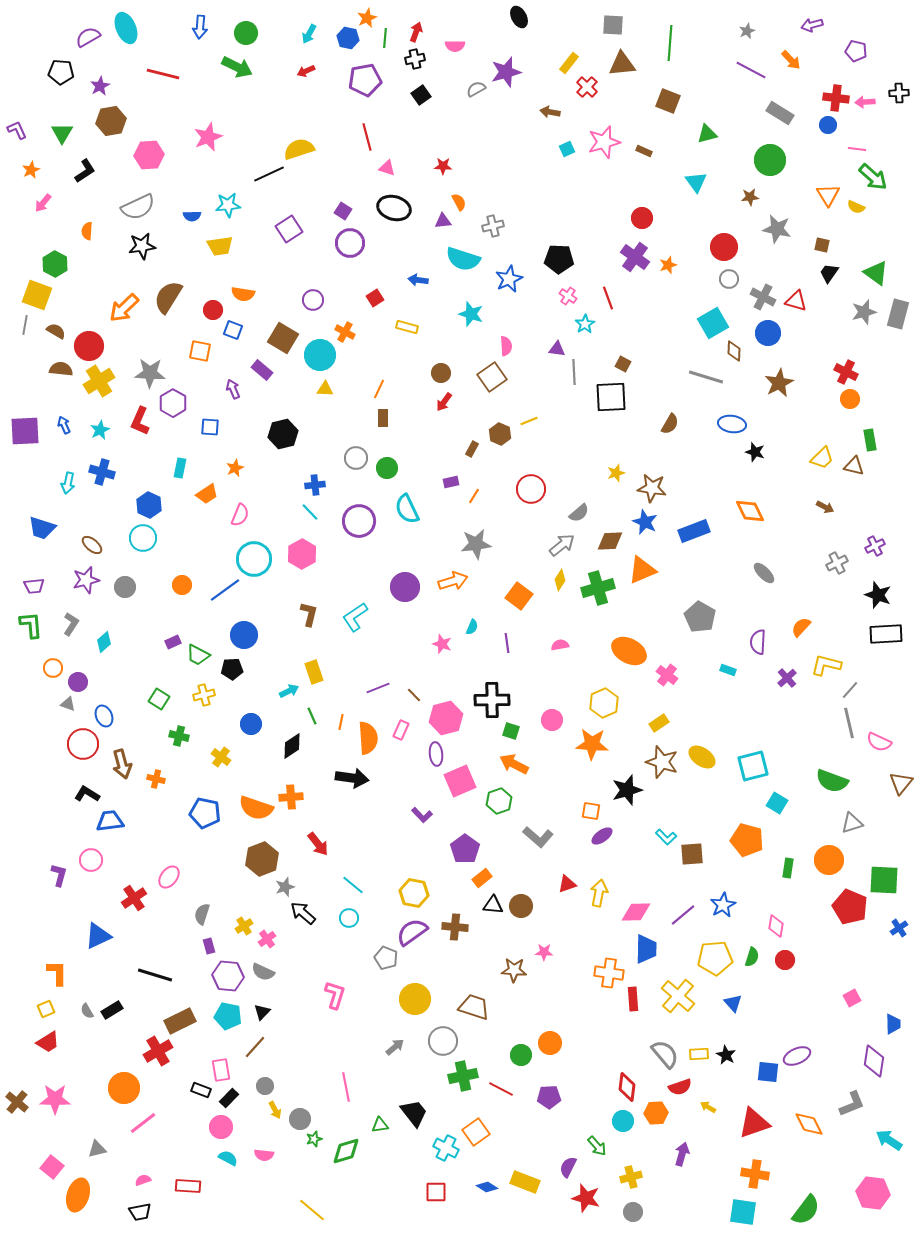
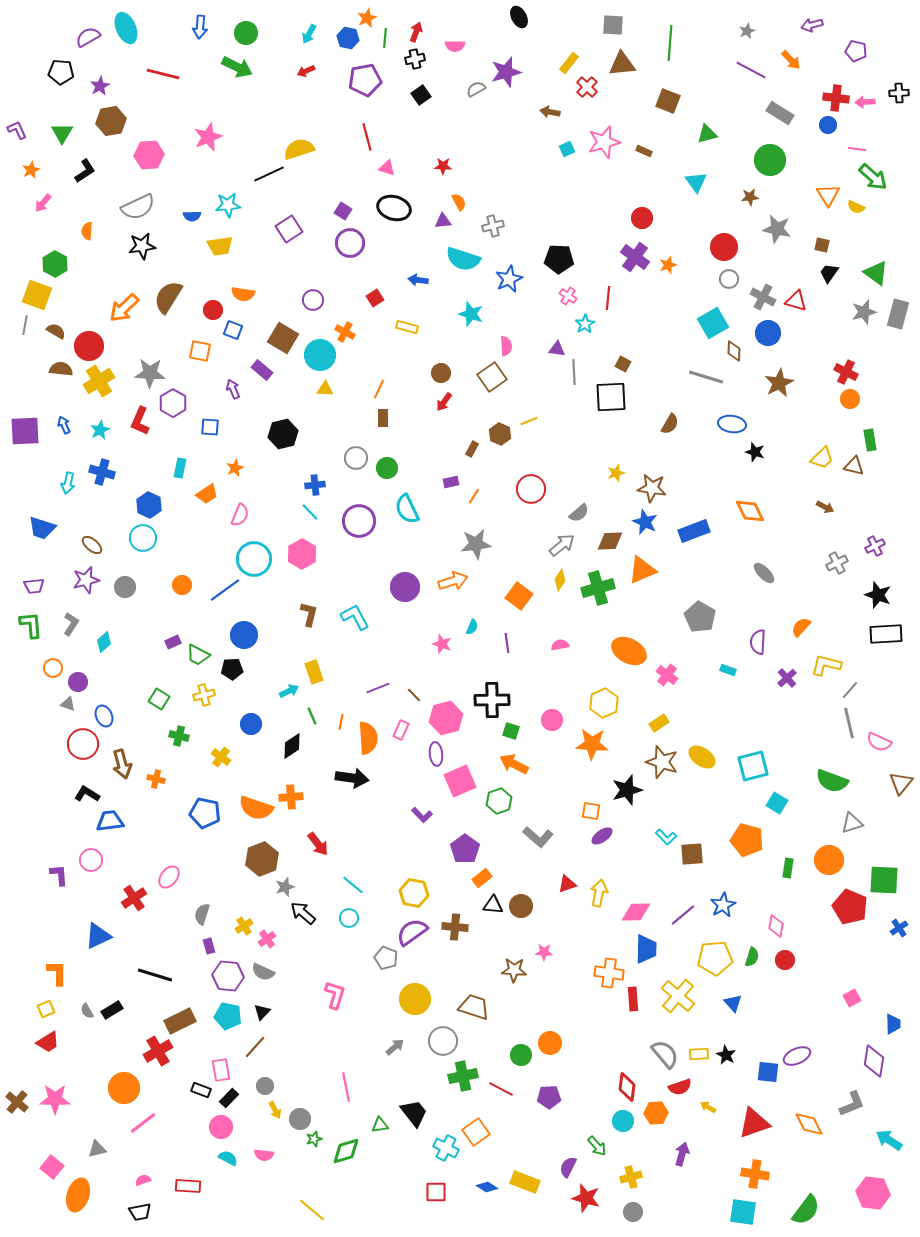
red line at (608, 298): rotated 25 degrees clockwise
cyan L-shape at (355, 617): rotated 96 degrees clockwise
purple L-shape at (59, 875): rotated 20 degrees counterclockwise
